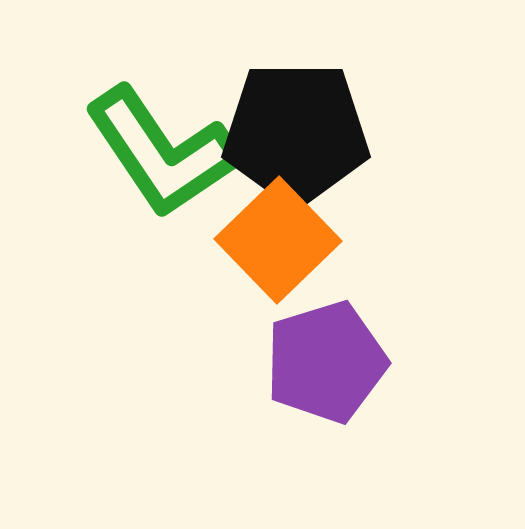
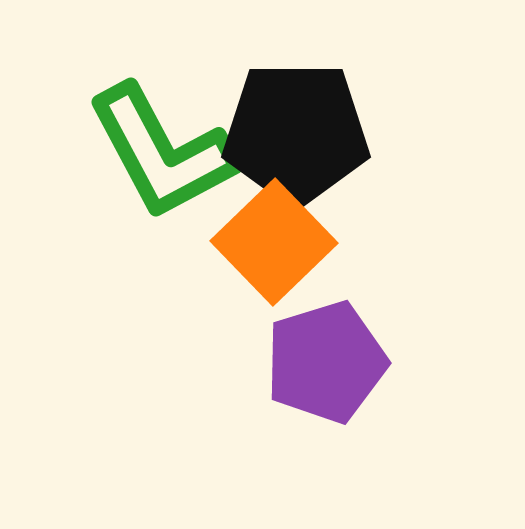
green L-shape: rotated 6 degrees clockwise
orange square: moved 4 px left, 2 px down
